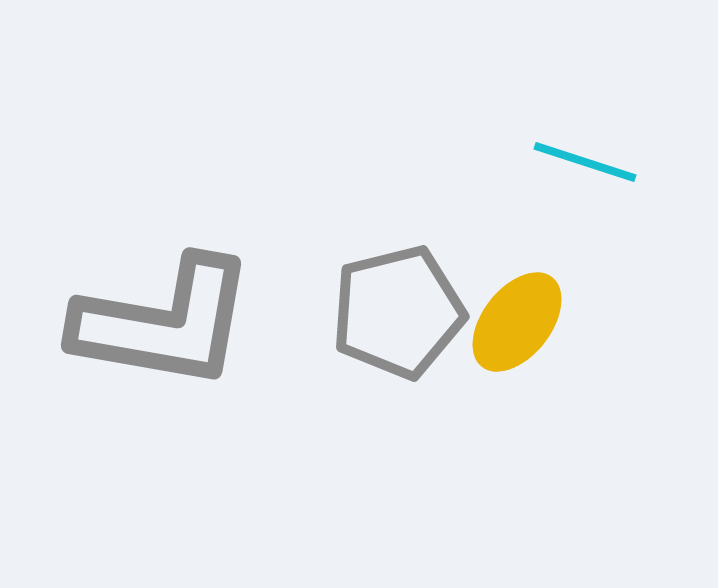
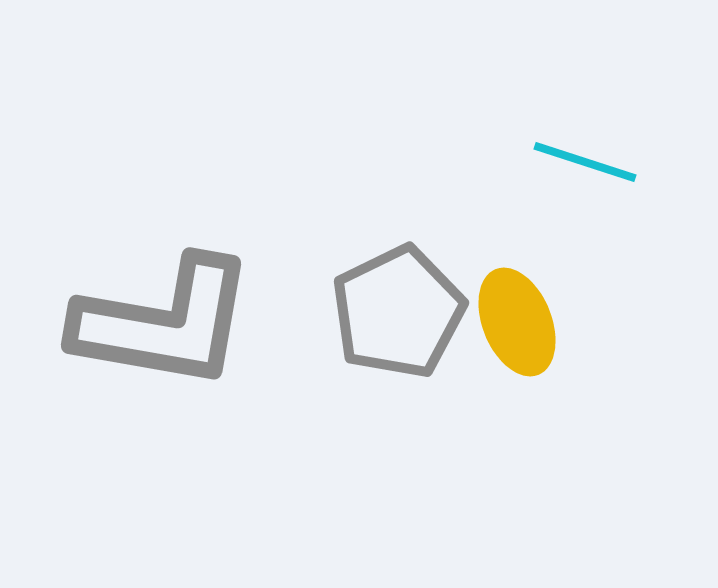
gray pentagon: rotated 12 degrees counterclockwise
yellow ellipse: rotated 60 degrees counterclockwise
